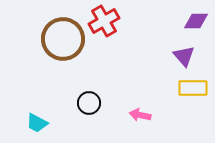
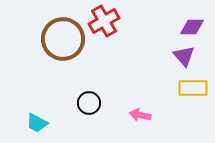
purple diamond: moved 4 px left, 6 px down
